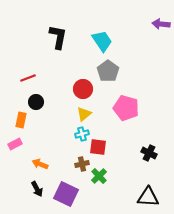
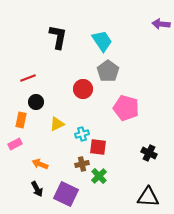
yellow triangle: moved 27 px left, 10 px down; rotated 14 degrees clockwise
